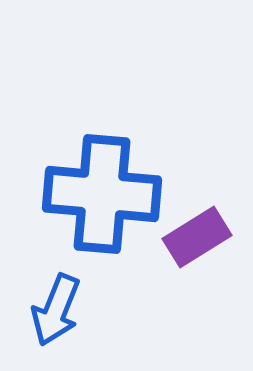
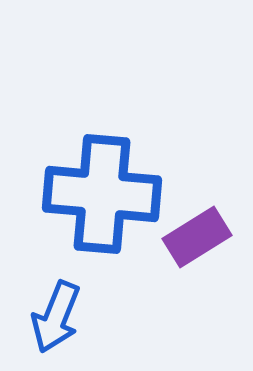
blue arrow: moved 7 px down
